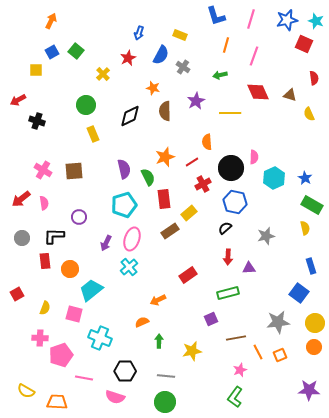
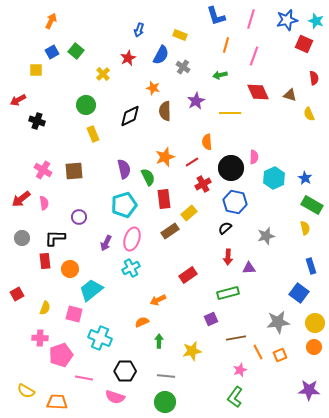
blue arrow at (139, 33): moved 3 px up
black L-shape at (54, 236): moved 1 px right, 2 px down
cyan cross at (129, 267): moved 2 px right, 1 px down; rotated 12 degrees clockwise
